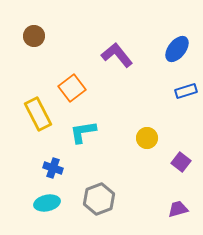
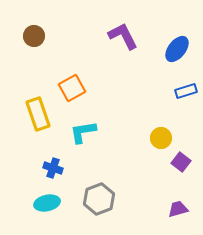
purple L-shape: moved 6 px right, 19 px up; rotated 12 degrees clockwise
orange square: rotated 8 degrees clockwise
yellow rectangle: rotated 8 degrees clockwise
yellow circle: moved 14 px right
